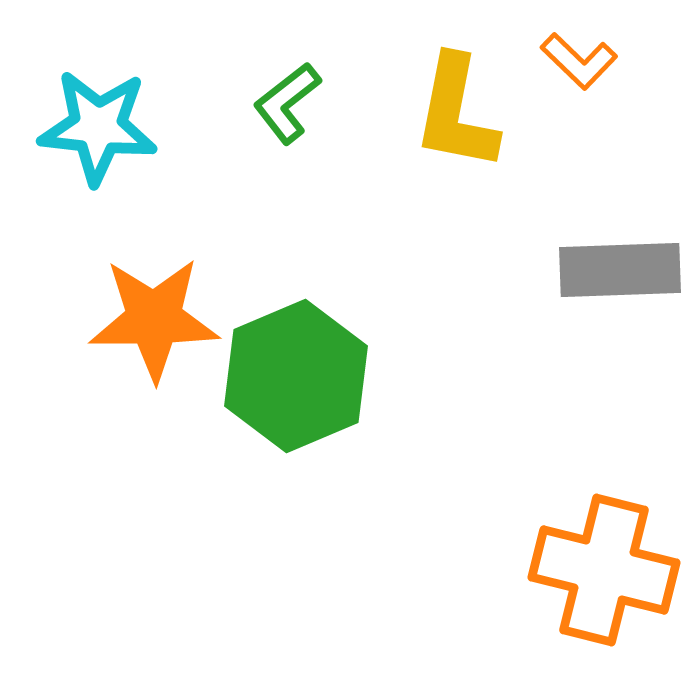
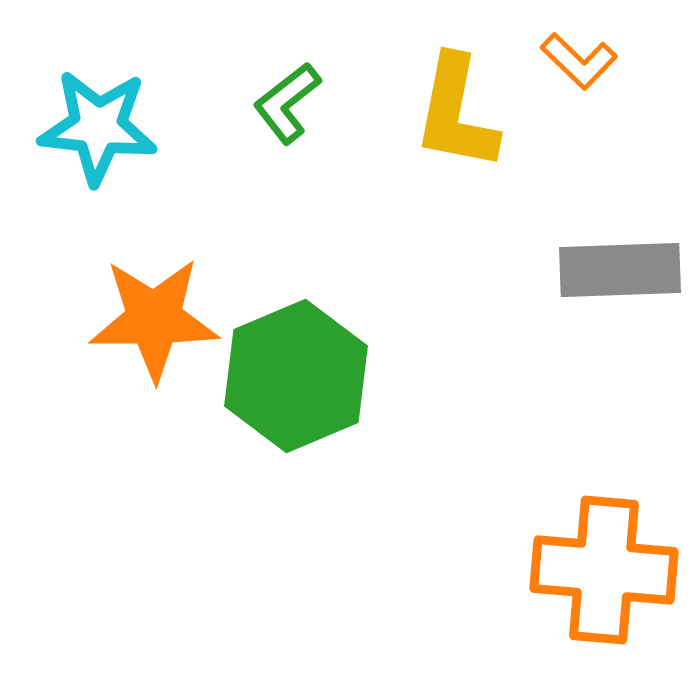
orange cross: rotated 9 degrees counterclockwise
